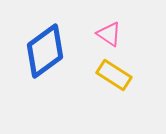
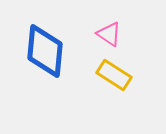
blue diamond: rotated 48 degrees counterclockwise
